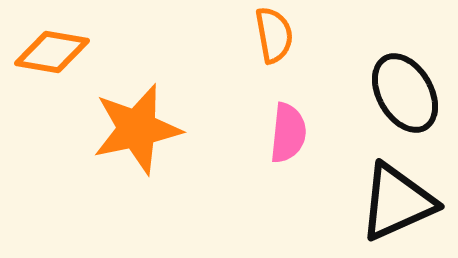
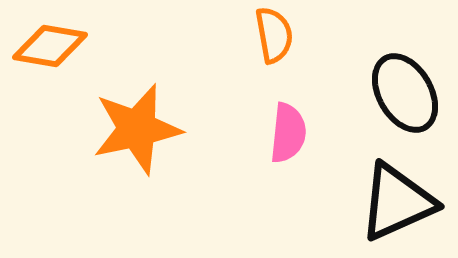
orange diamond: moved 2 px left, 6 px up
